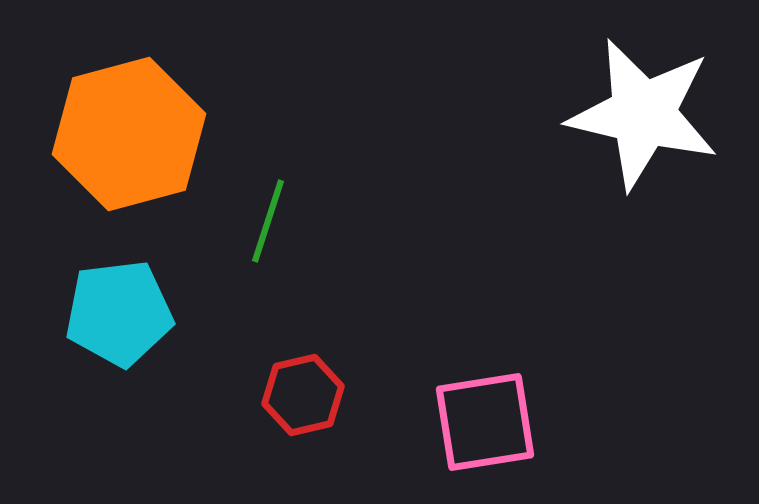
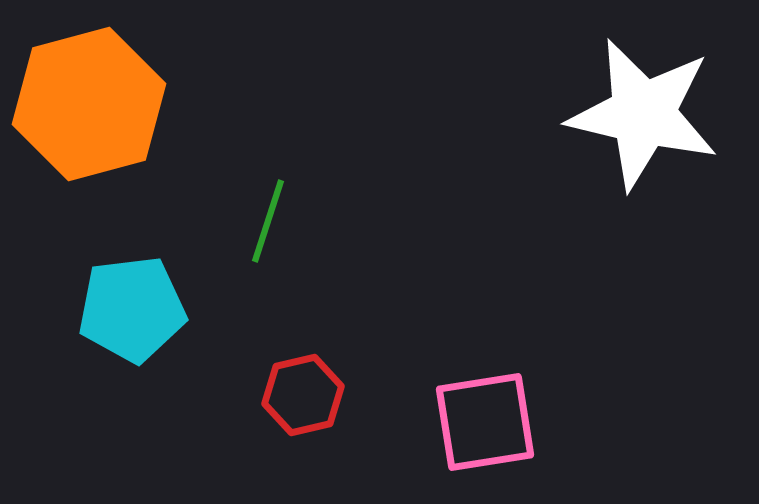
orange hexagon: moved 40 px left, 30 px up
cyan pentagon: moved 13 px right, 4 px up
